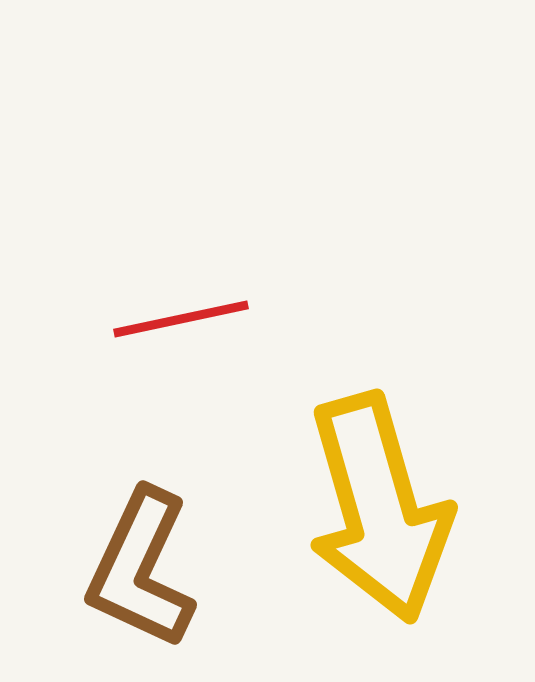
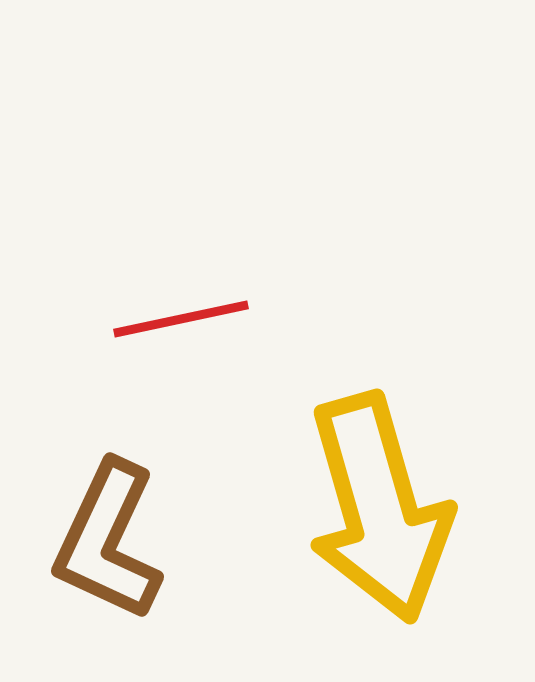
brown L-shape: moved 33 px left, 28 px up
